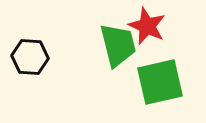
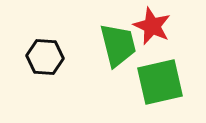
red star: moved 5 px right
black hexagon: moved 15 px right
